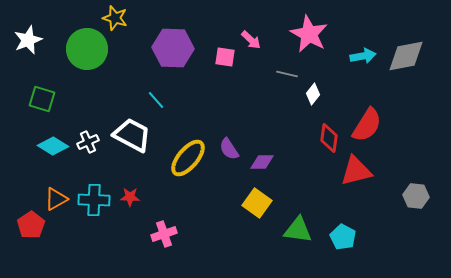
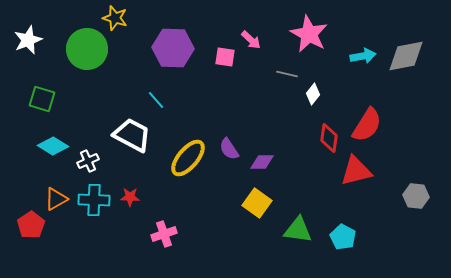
white cross: moved 19 px down
